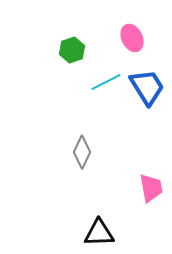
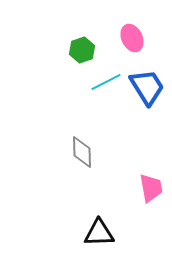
green hexagon: moved 10 px right
gray diamond: rotated 28 degrees counterclockwise
